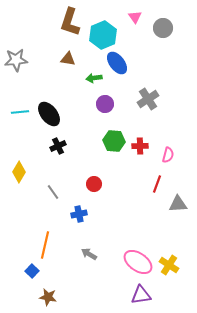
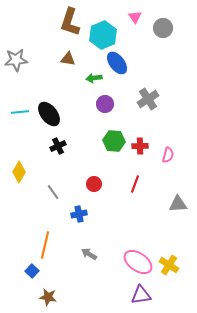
red line: moved 22 px left
